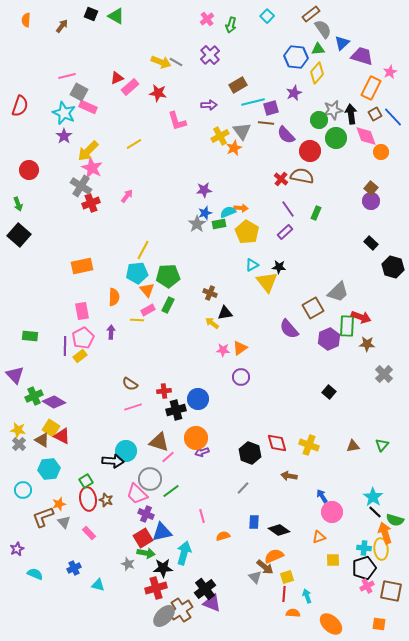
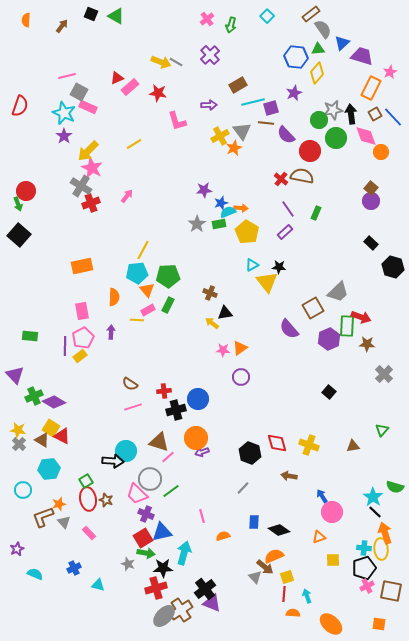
red circle at (29, 170): moved 3 px left, 21 px down
blue star at (205, 213): moved 16 px right, 10 px up
green triangle at (382, 445): moved 15 px up
green semicircle at (395, 520): moved 33 px up
